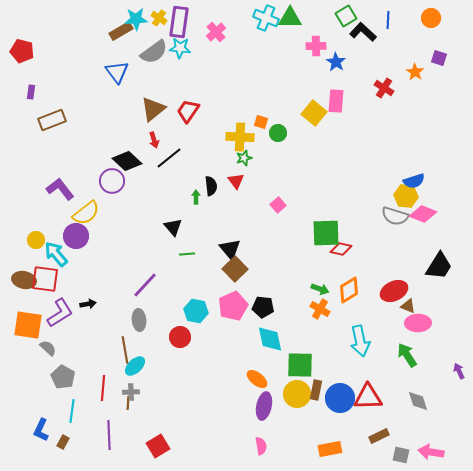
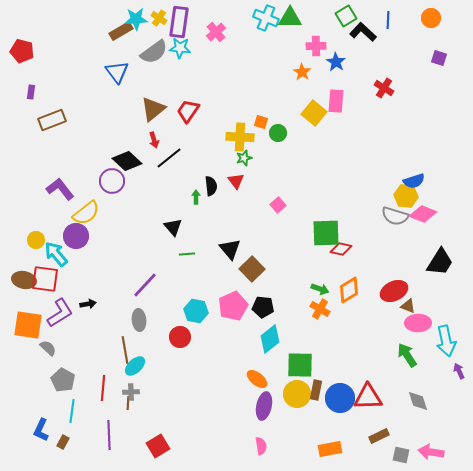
orange star at (415, 72): moved 113 px left
black trapezoid at (439, 266): moved 1 px right, 4 px up
brown square at (235, 269): moved 17 px right
cyan diamond at (270, 339): rotated 64 degrees clockwise
cyan arrow at (360, 341): moved 86 px right
gray pentagon at (63, 377): moved 3 px down
